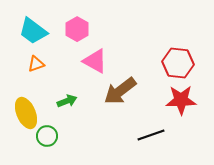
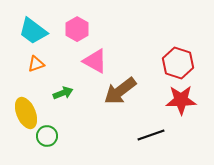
red hexagon: rotated 12 degrees clockwise
green arrow: moved 4 px left, 8 px up
